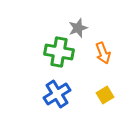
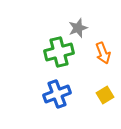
green cross: rotated 24 degrees counterclockwise
blue cross: rotated 12 degrees clockwise
